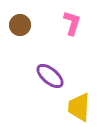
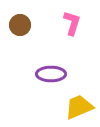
purple ellipse: moved 1 px right, 2 px up; rotated 40 degrees counterclockwise
yellow trapezoid: rotated 64 degrees clockwise
